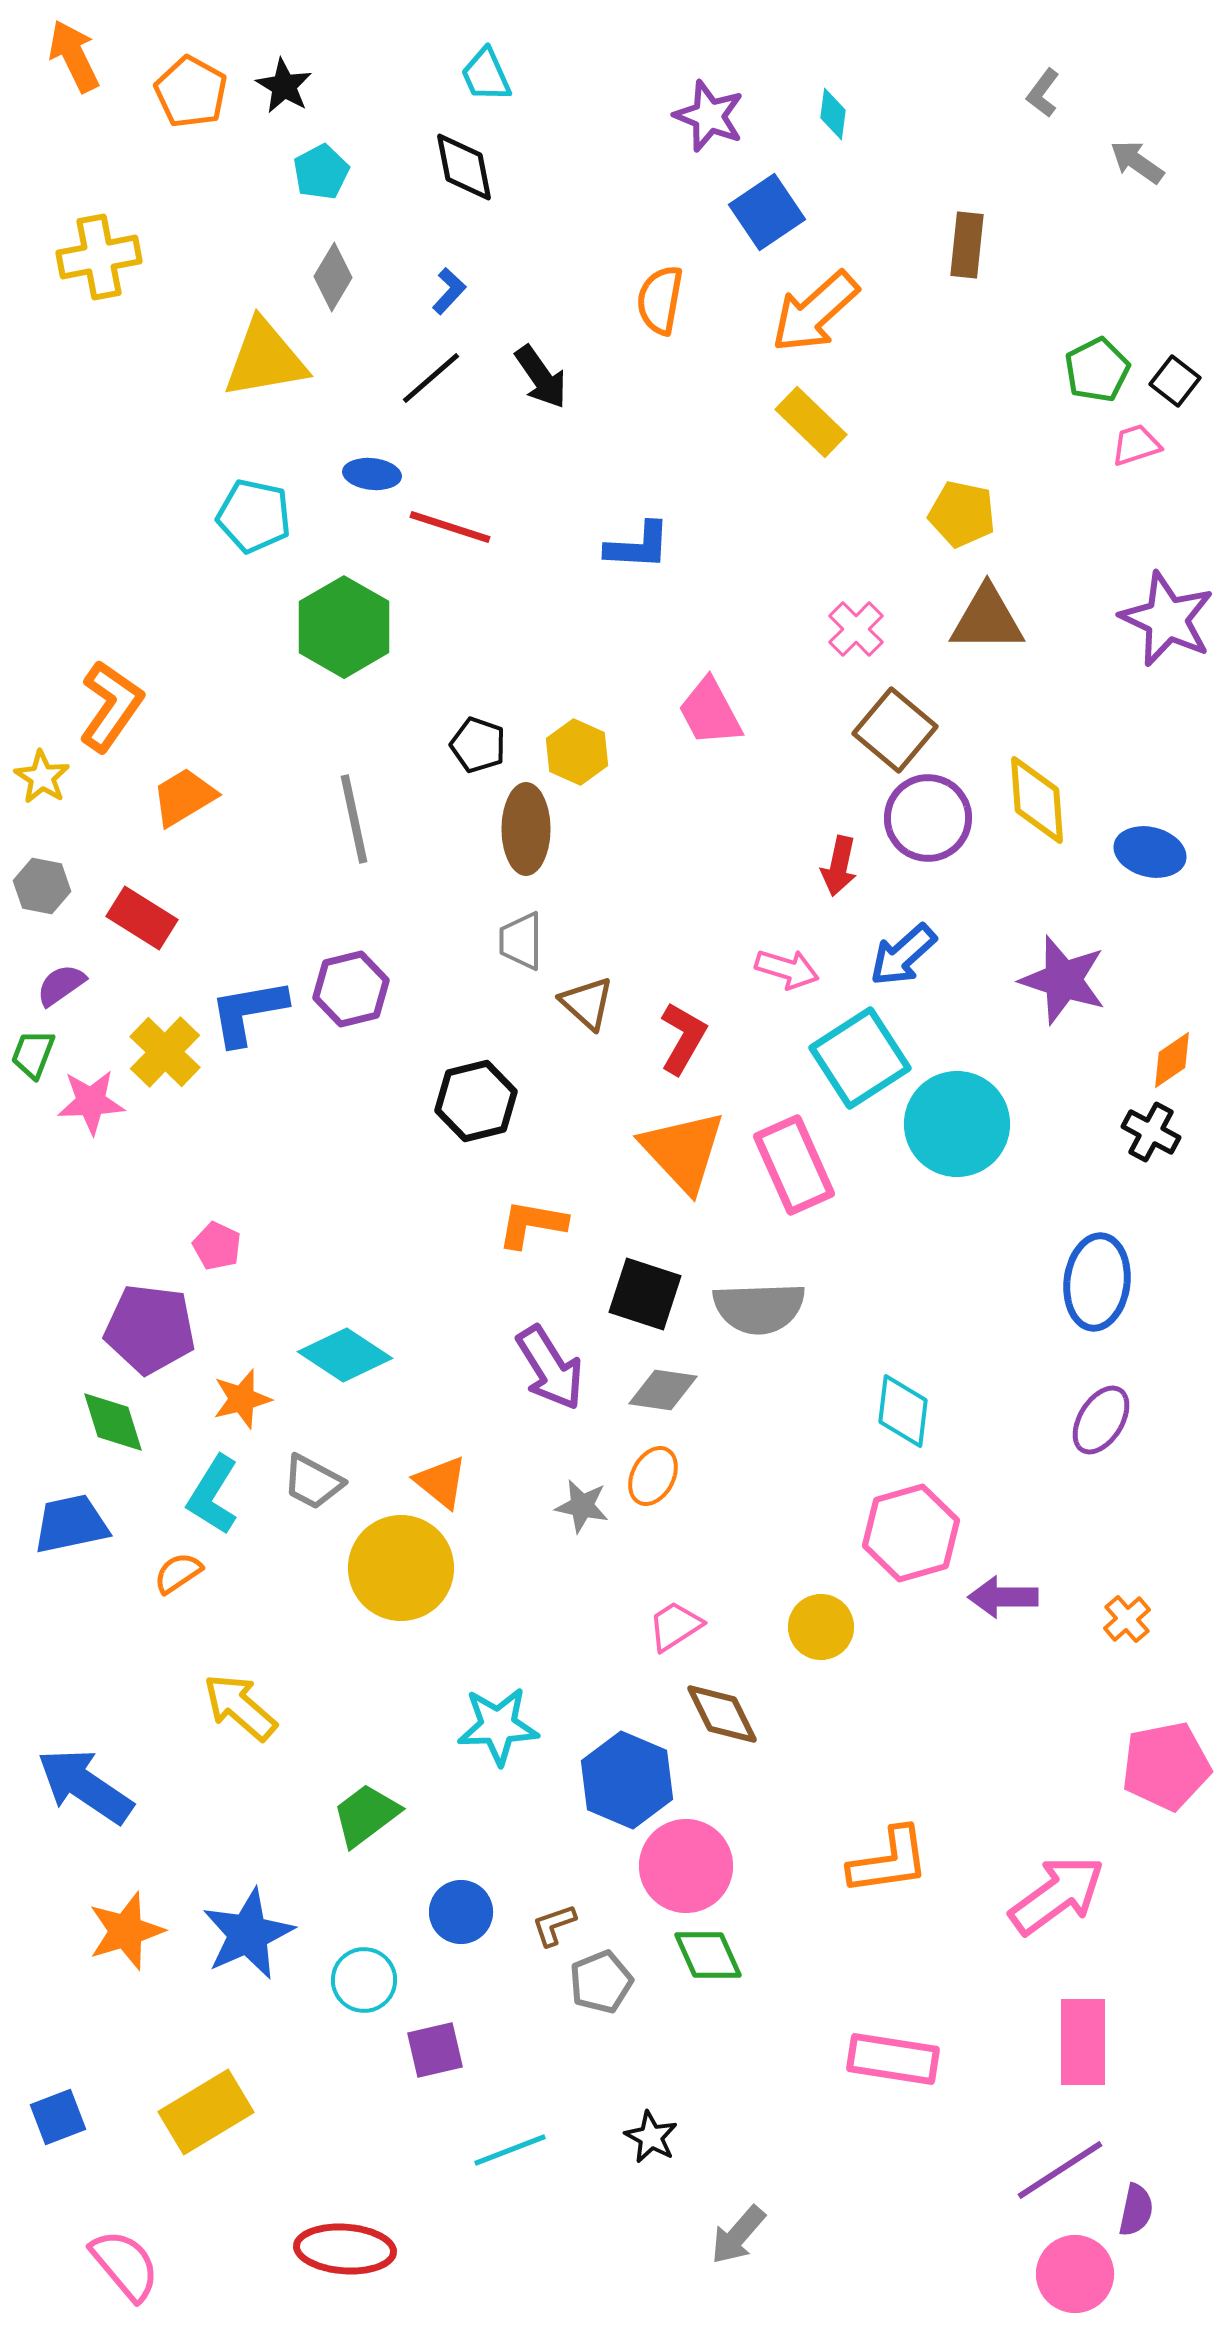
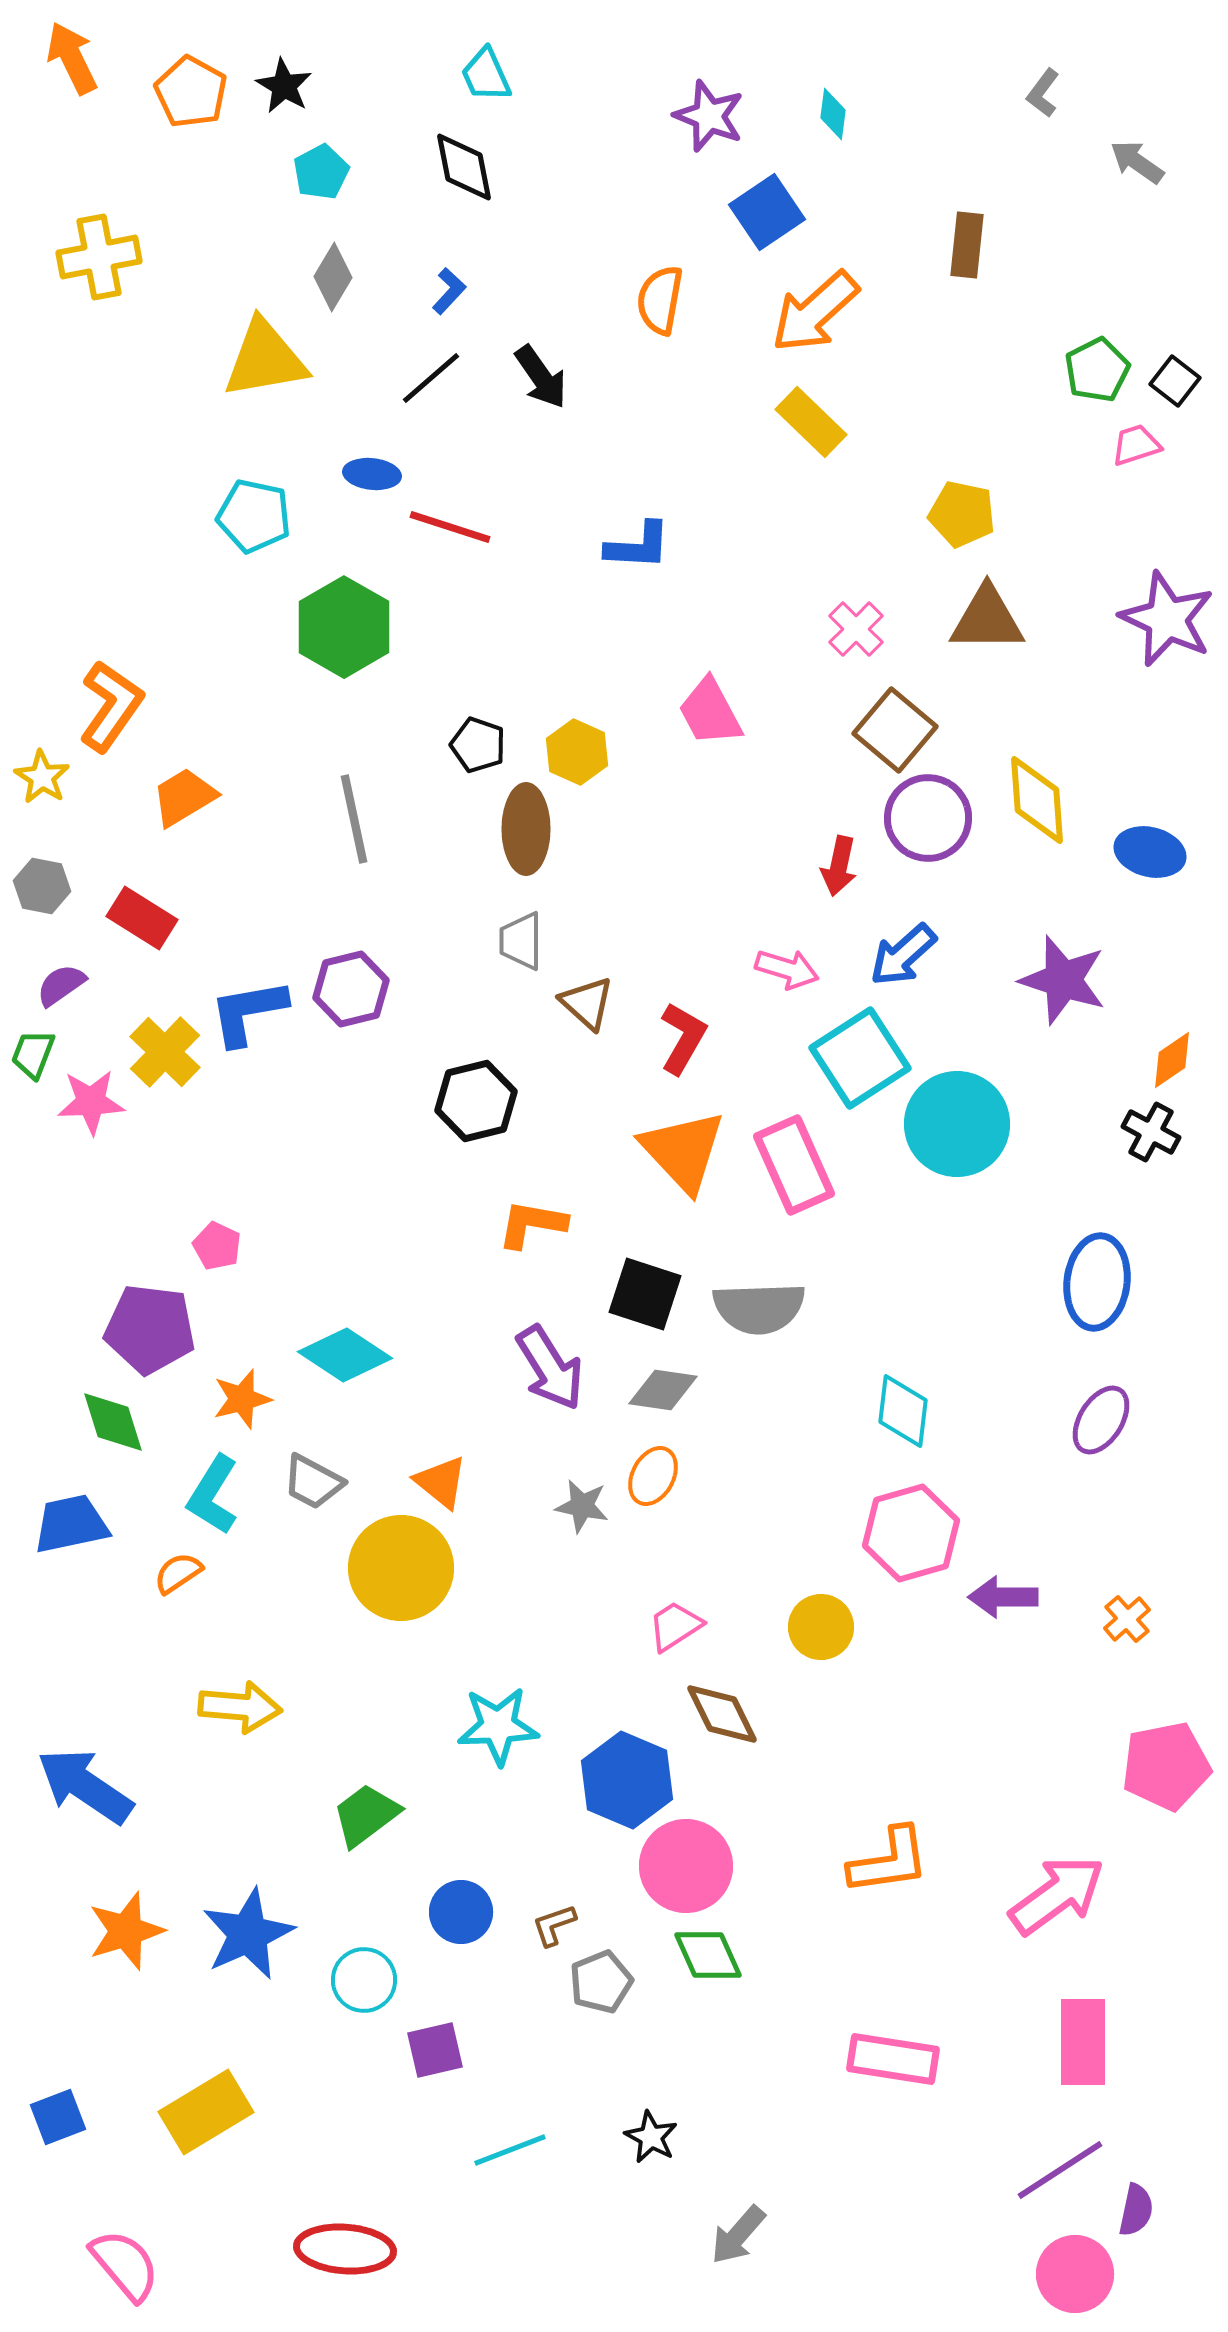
orange arrow at (74, 56): moved 2 px left, 2 px down
yellow arrow at (240, 1707): rotated 144 degrees clockwise
